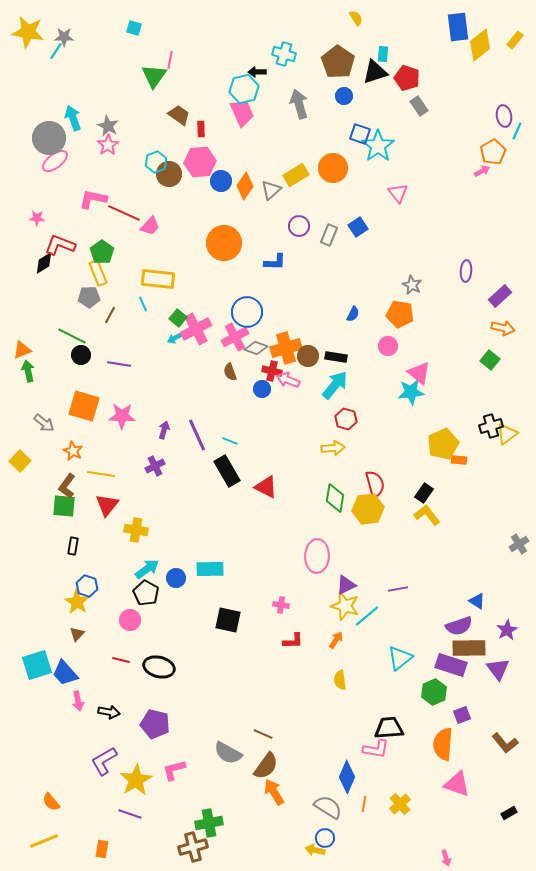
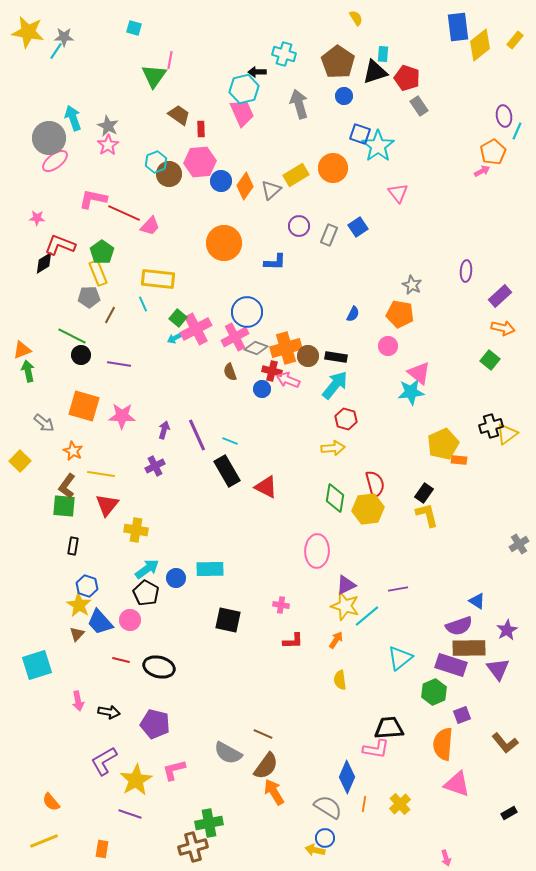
yellow L-shape at (427, 515): rotated 24 degrees clockwise
pink ellipse at (317, 556): moved 5 px up
yellow star at (77, 602): moved 2 px right, 3 px down
blue trapezoid at (65, 673): moved 35 px right, 51 px up
